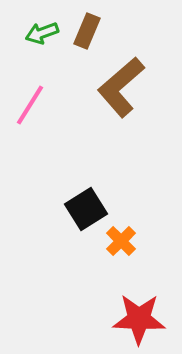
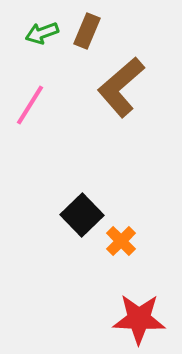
black square: moved 4 px left, 6 px down; rotated 12 degrees counterclockwise
